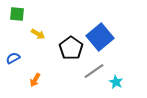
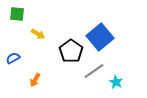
black pentagon: moved 3 px down
